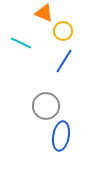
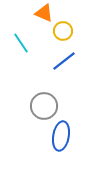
cyan line: rotated 30 degrees clockwise
blue line: rotated 20 degrees clockwise
gray circle: moved 2 px left
